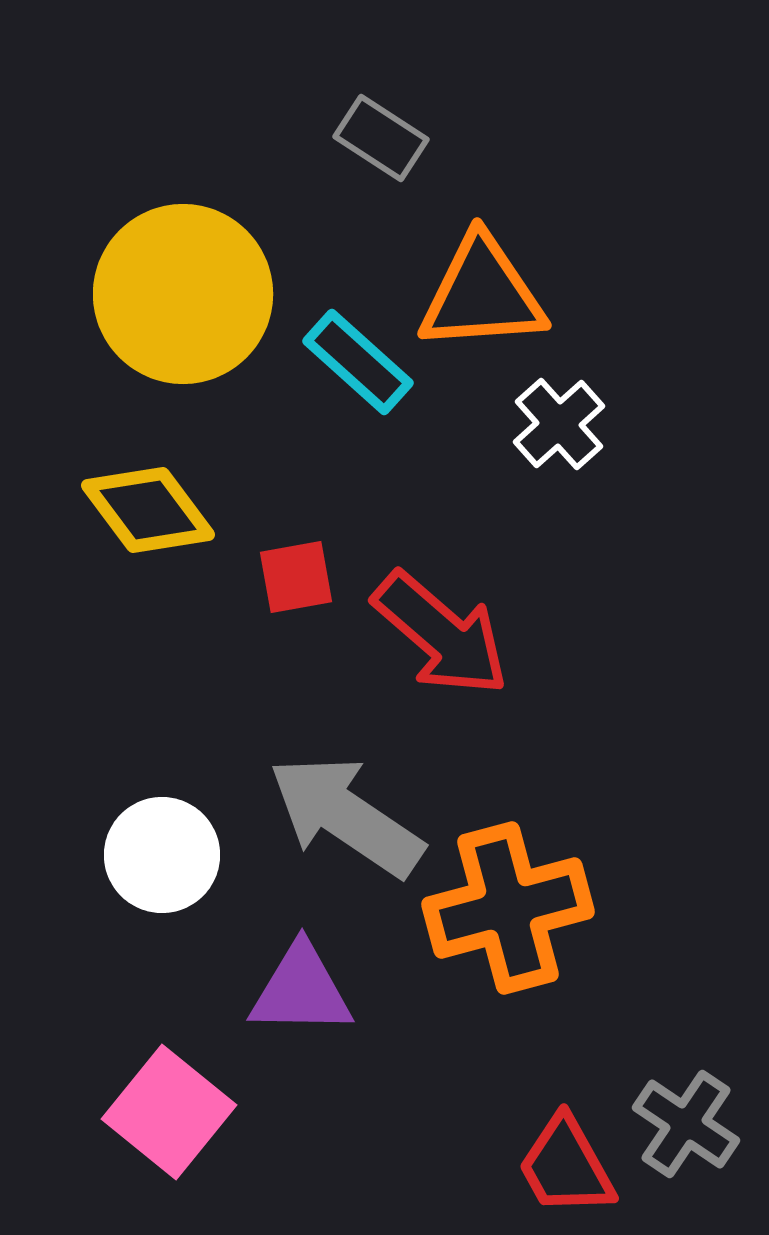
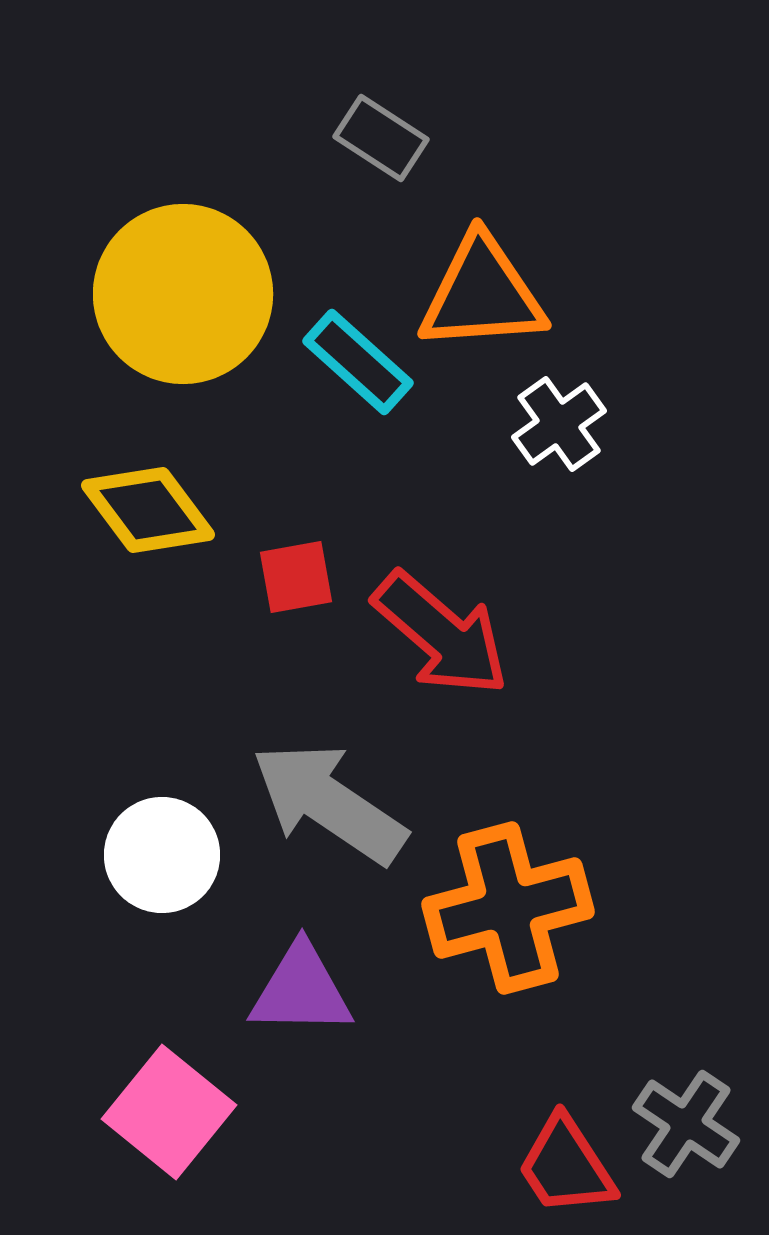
white cross: rotated 6 degrees clockwise
gray arrow: moved 17 px left, 13 px up
red trapezoid: rotated 4 degrees counterclockwise
